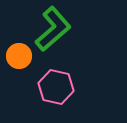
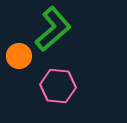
pink hexagon: moved 2 px right, 1 px up; rotated 8 degrees counterclockwise
